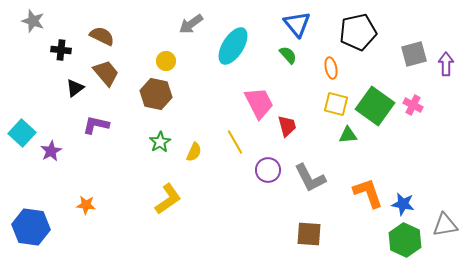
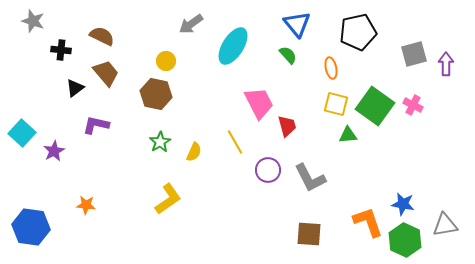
purple star: moved 3 px right
orange L-shape: moved 29 px down
